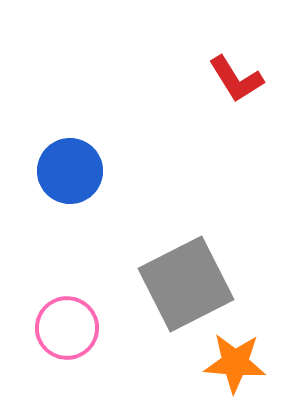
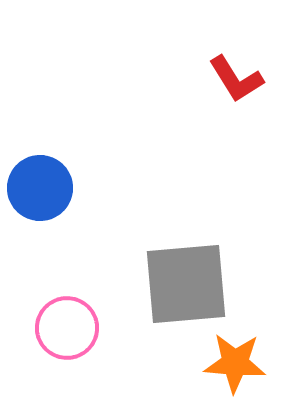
blue circle: moved 30 px left, 17 px down
gray square: rotated 22 degrees clockwise
